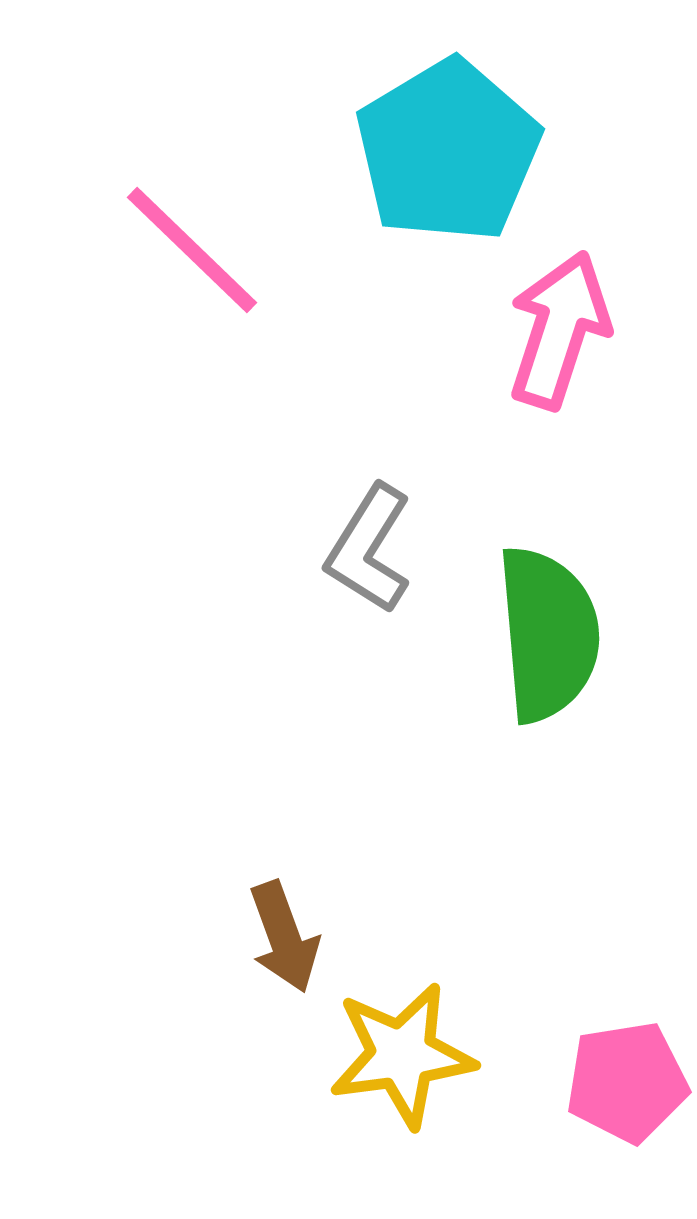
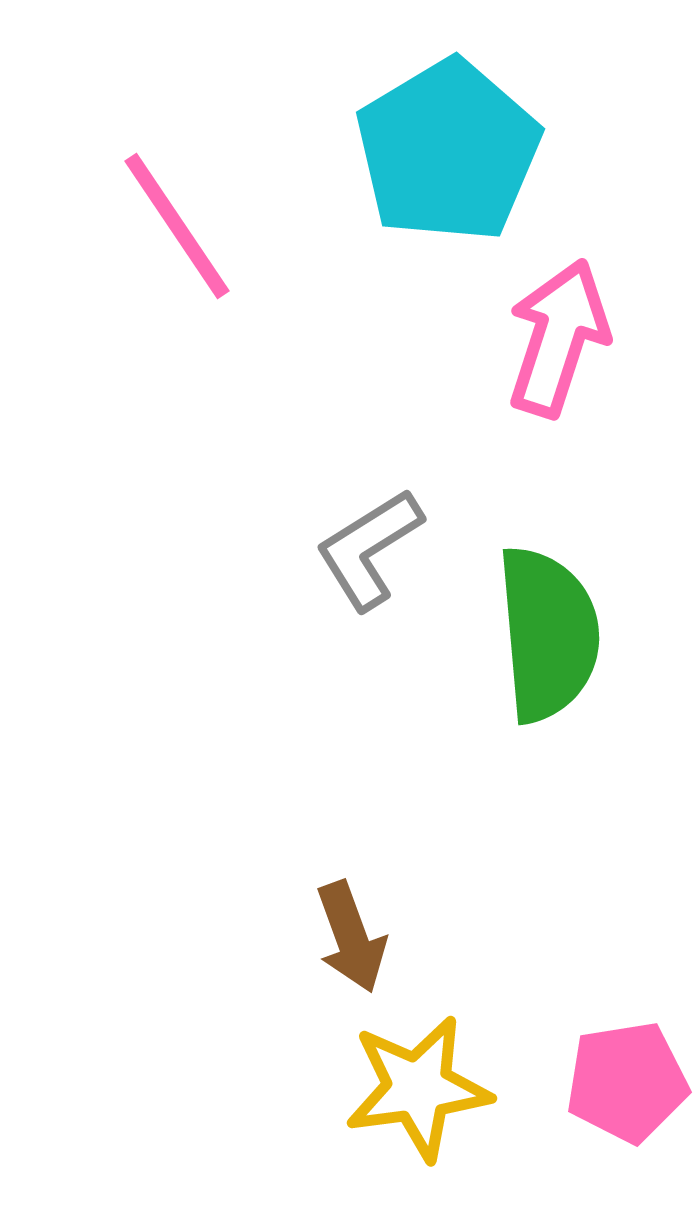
pink line: moved 15 px left, 24 px up; rotated 12 degrees clockwise
pink arrow: moved 1 px left, 8 px down
gray L-shape: rotated 26 degrees clockwise
brown arrow: moved 67 px right
yellow star: moved 16 px right, 33 px down
